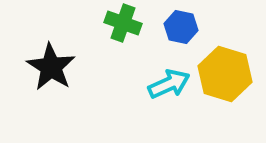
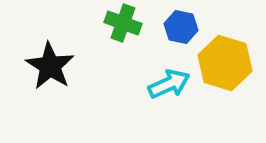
black star: moved 1 px left, 1 px up
yellow hexagon: moved 11 px up
